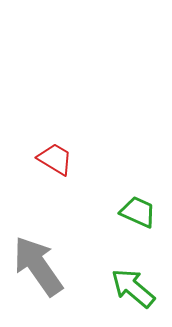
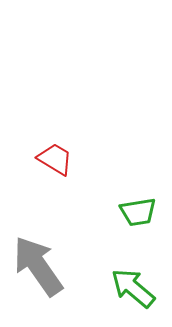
green trapezoid: rotated 147 degrees clockwise
